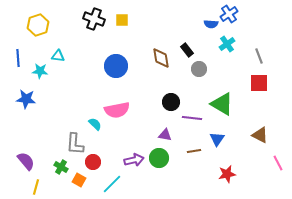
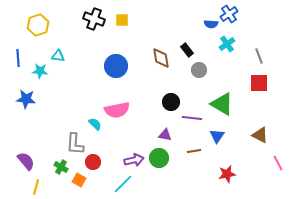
gray circle: moved 1 px down
blue triangle: moved 3 px up
cyan line: moved 11 px right
